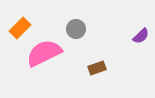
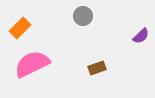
gray circle: moved 7 px right, 13 px up
pink semicircle: moved 12 px left, 11 px down
